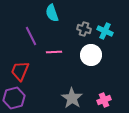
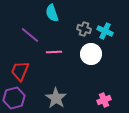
purple line: moved 1 px left, 1 px up; rotated 24 degrees counterclockwise
white circle: moved 1 px up
gray star: moved 16 px left
